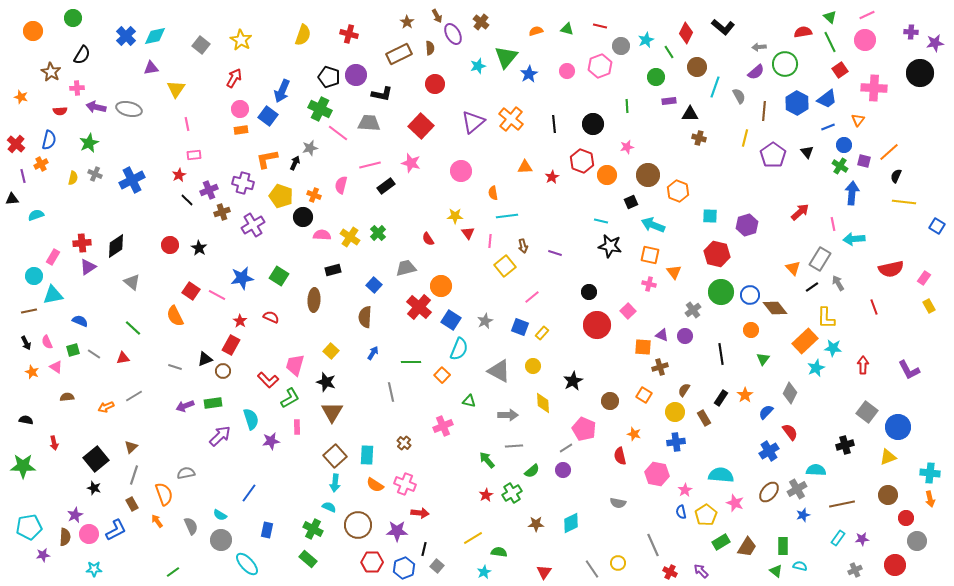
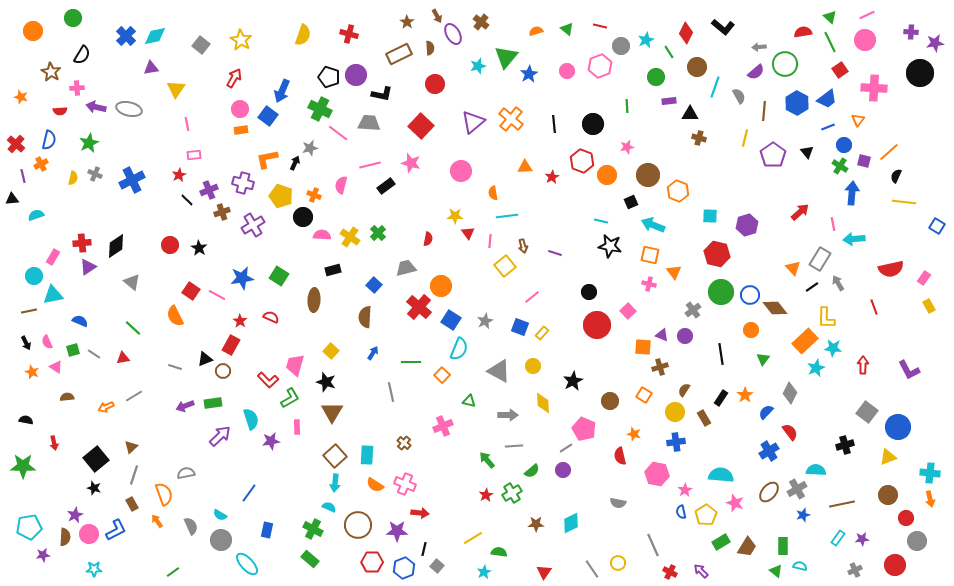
green triangle at (567, 29): rotated 24 degrees clockwise
red semicircle at (428, 239): rotated 136 degrees counterclockwise
green rectangle at (308, 559): moved 2 px right
